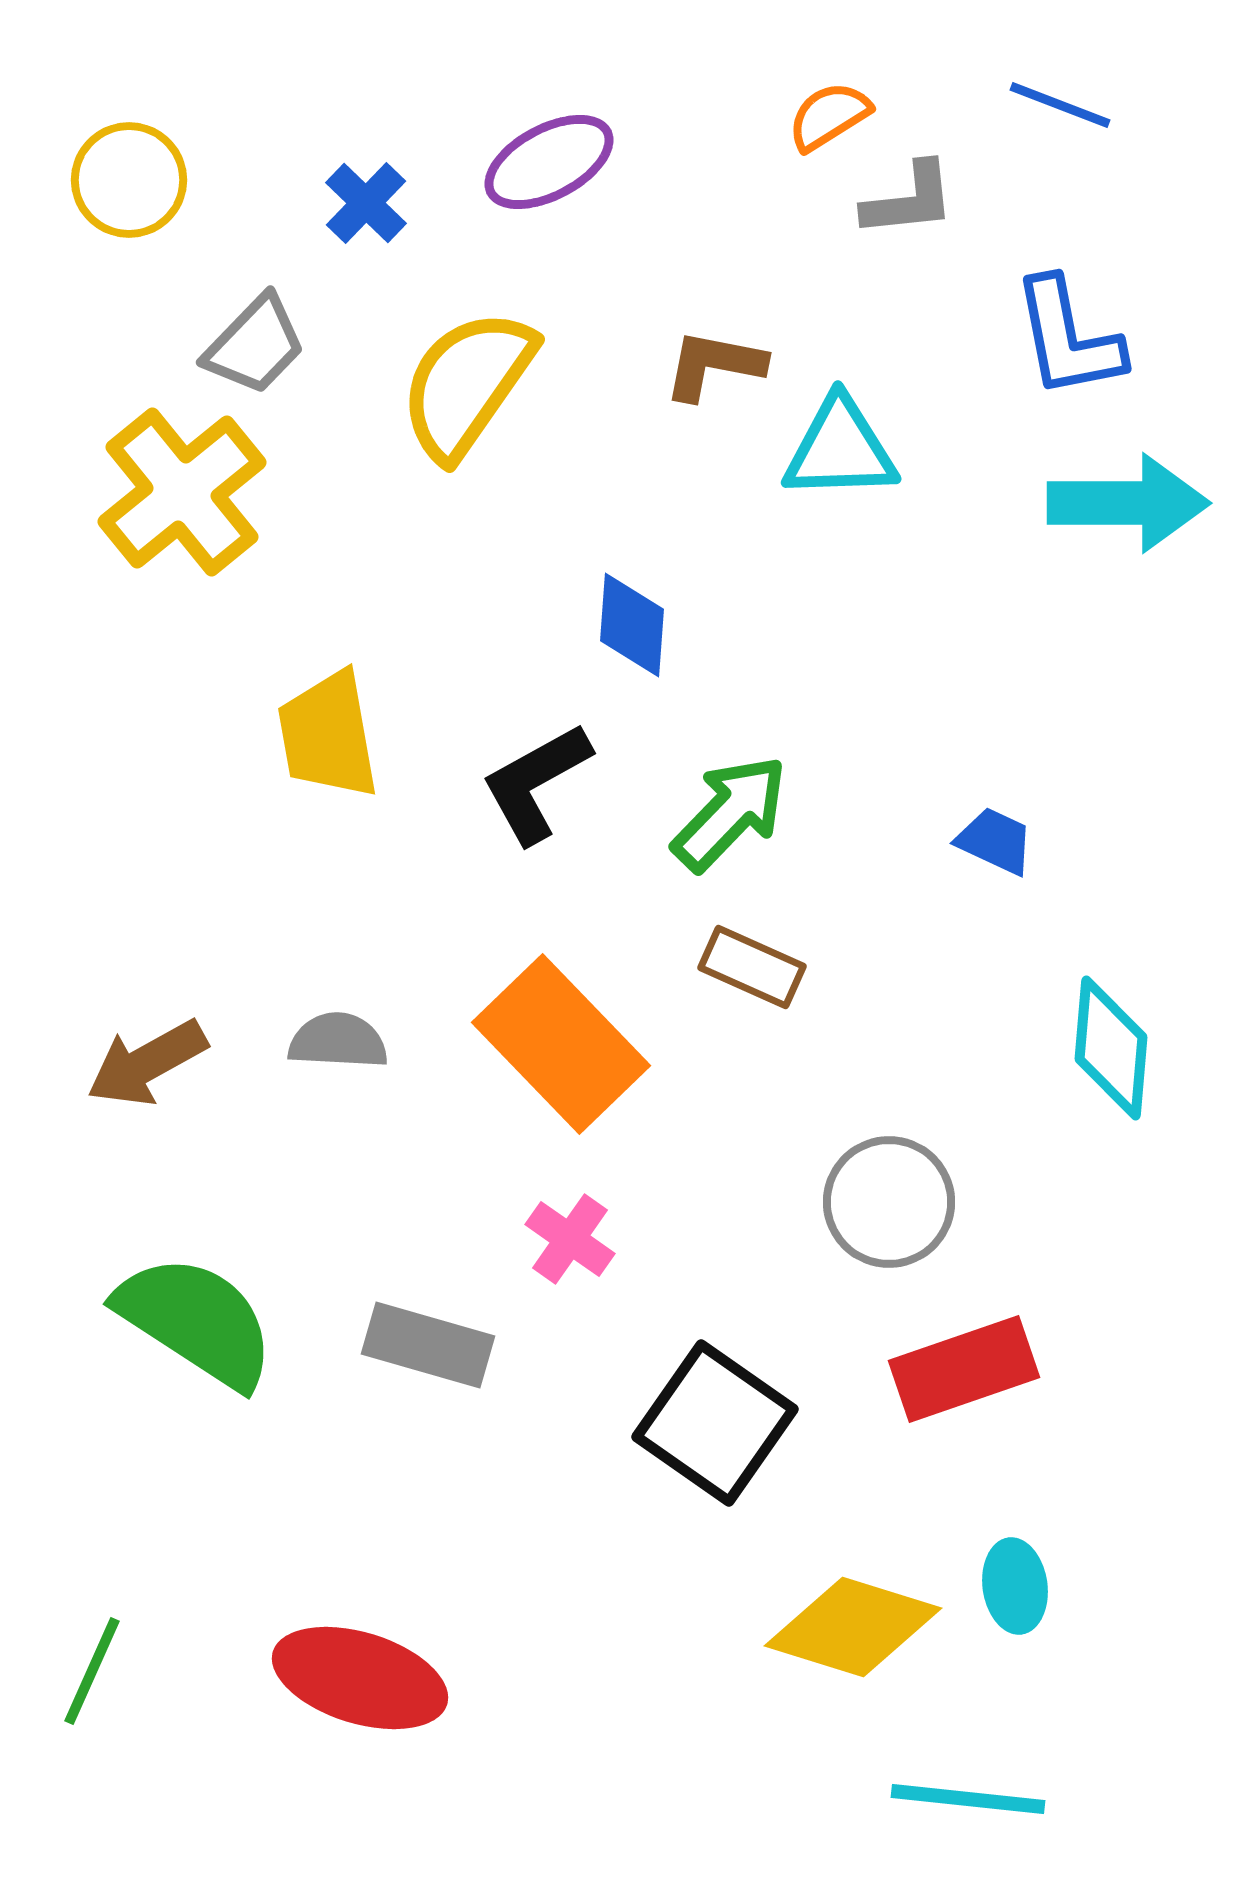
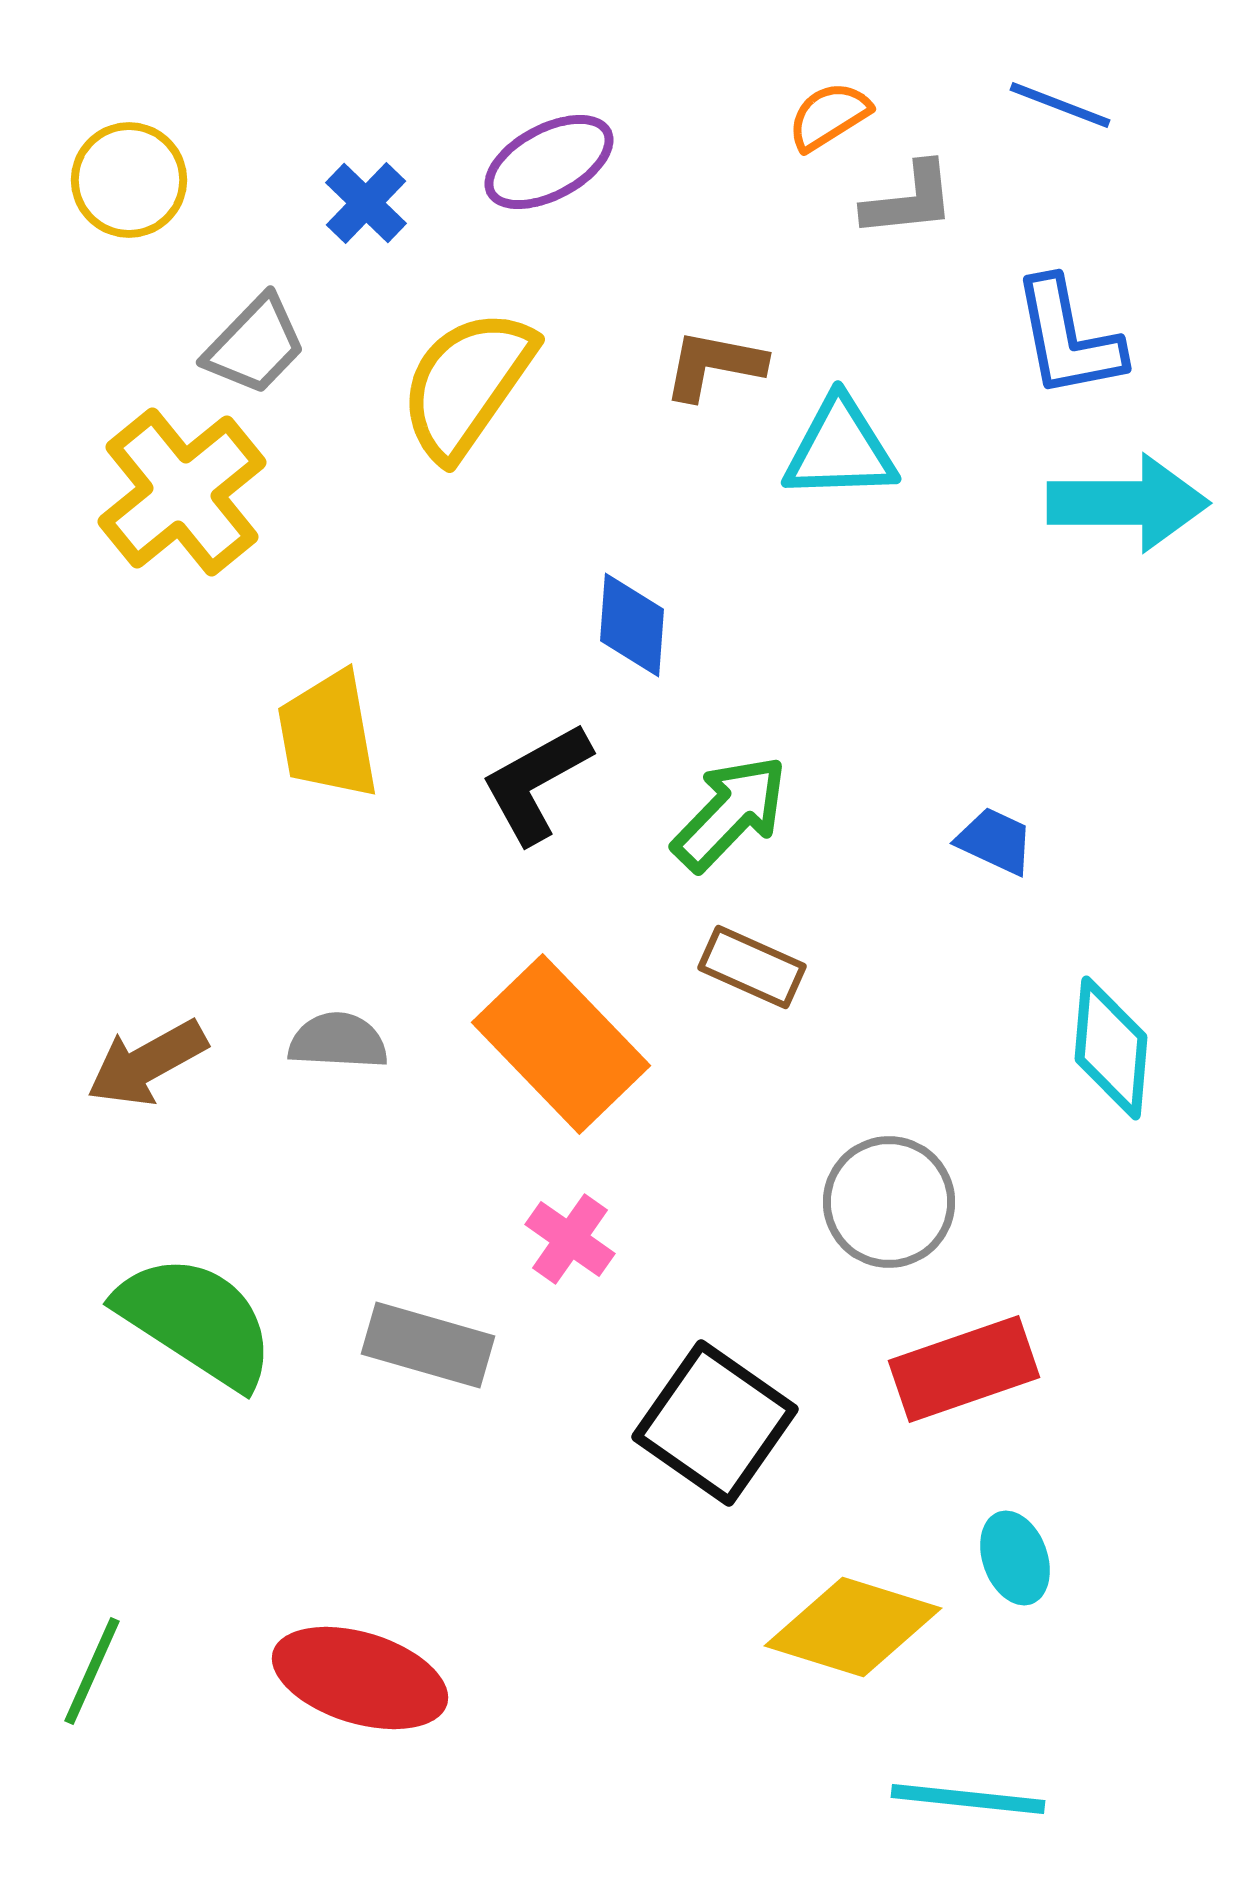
cyan ellipse: moved 28 px up; rotated 12 degrees counterclockwise
